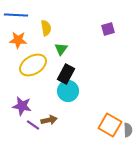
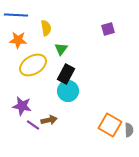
gray semicircle: moved 1 px right
